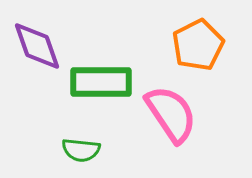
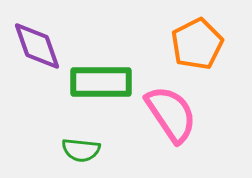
orange pentagon: moved 1 px left, 1 px up
